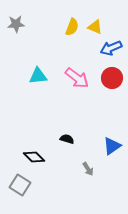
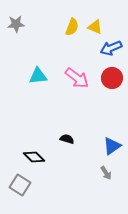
gray arrow: moved 18 px right, 4 px down
